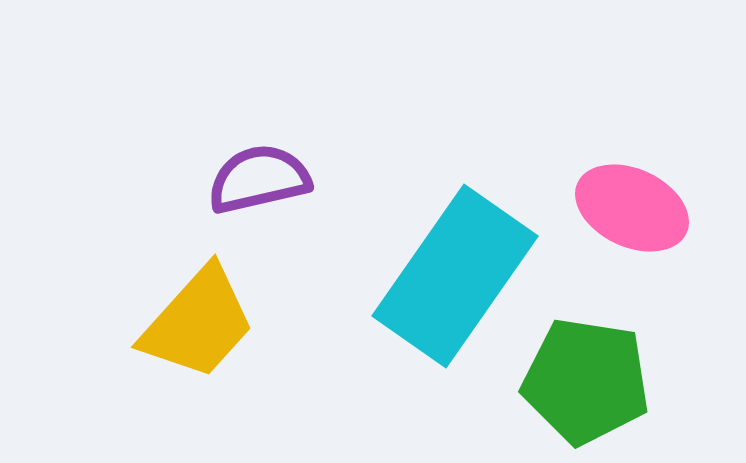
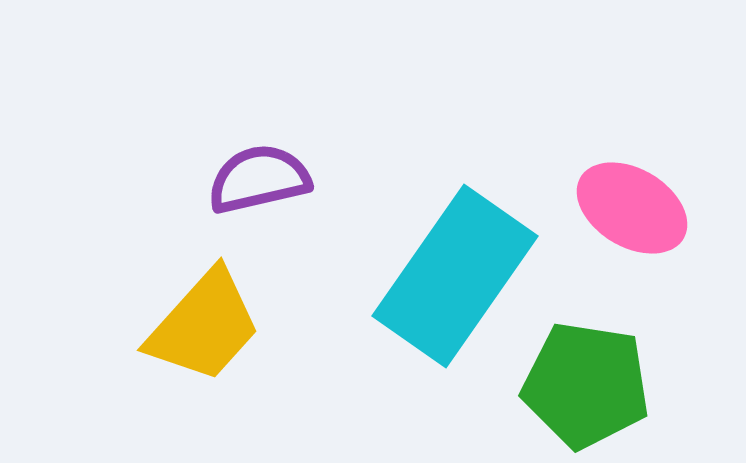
pink ellipse: rotated 6 degrees clockwise
yellow trapezoid: moved 6 px right, 3 px down
green pentagon: moved 4 px down
